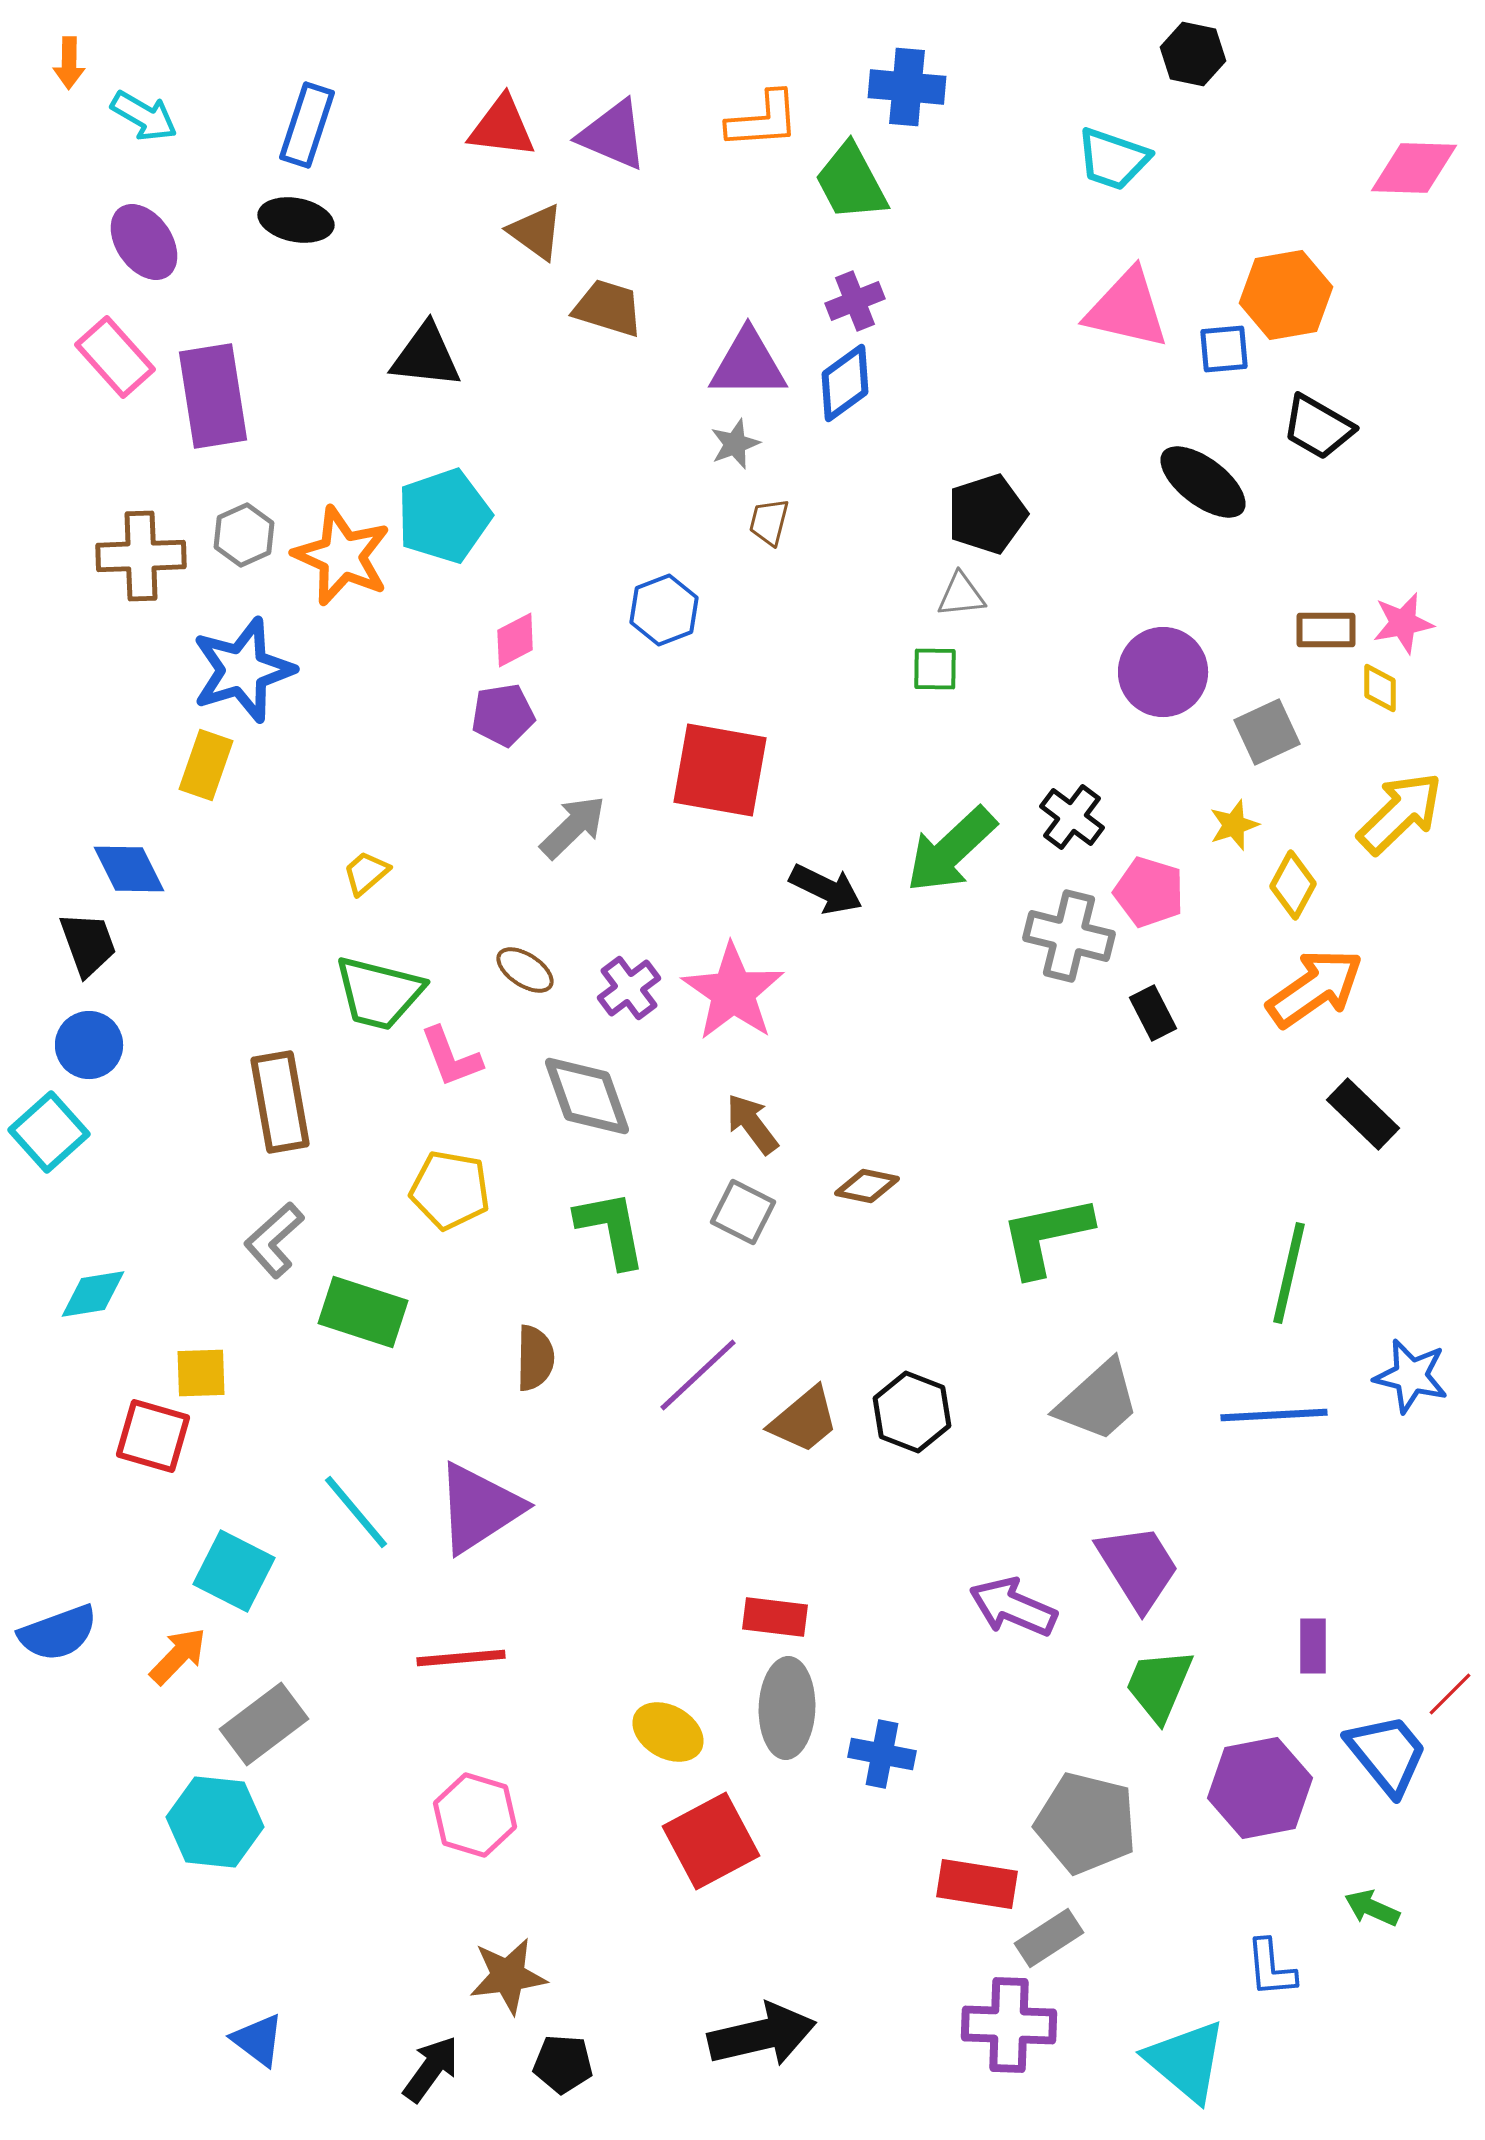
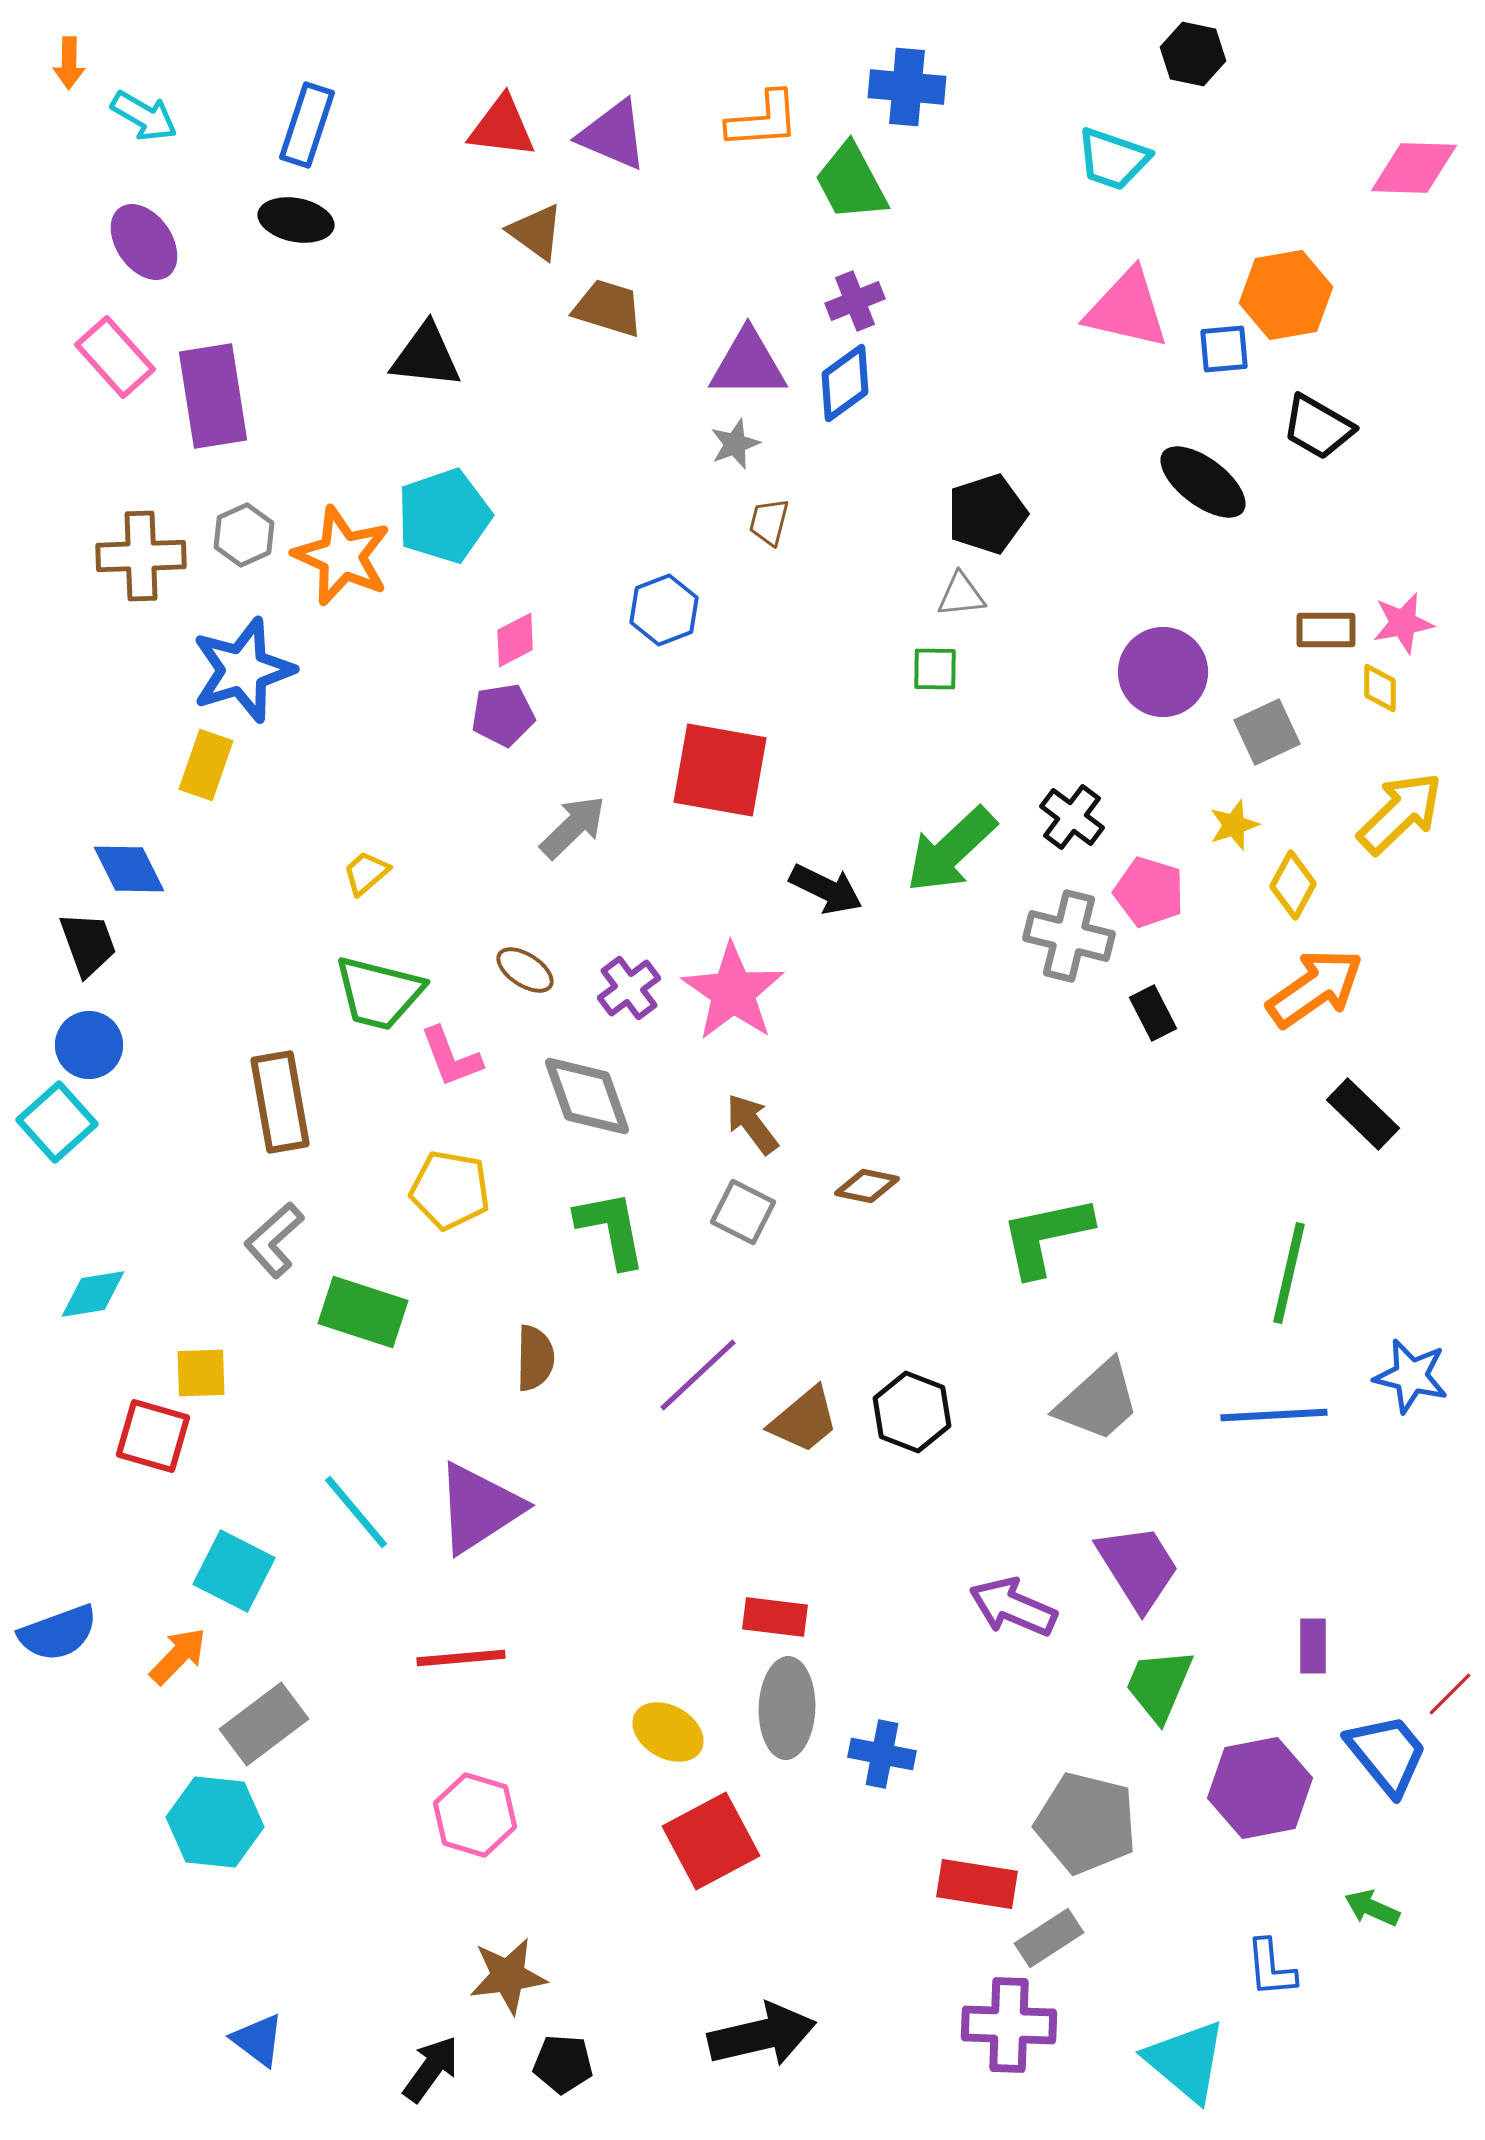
cyan square at (49, 1132): moved 8 px right, 10 px up
